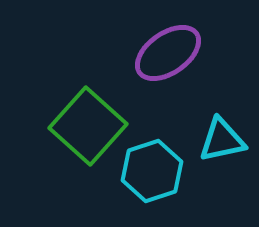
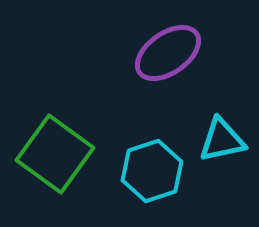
green square: moved 33 px left, 28 px down; rotated 6 degrees counterclockwise
